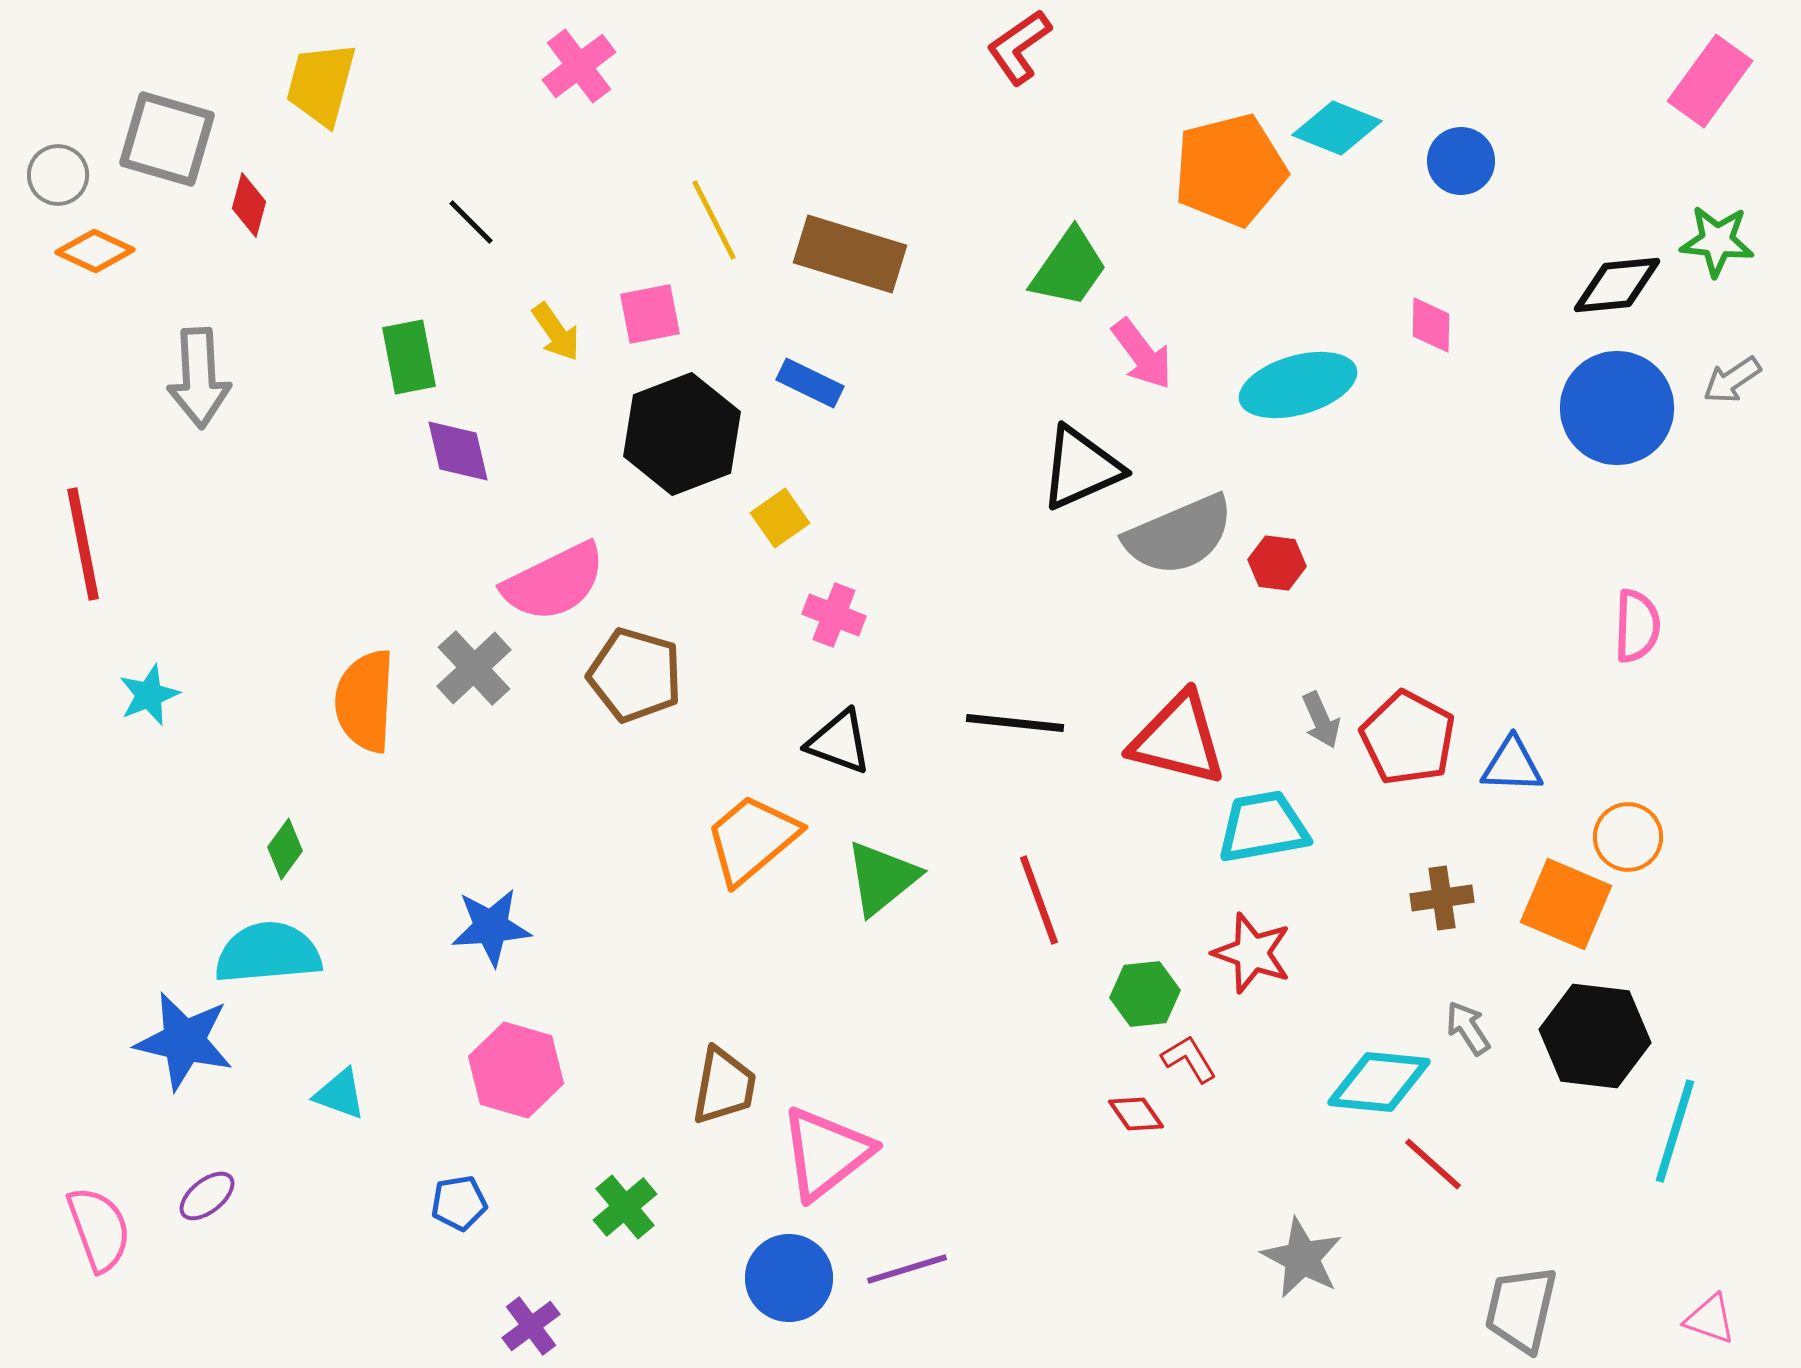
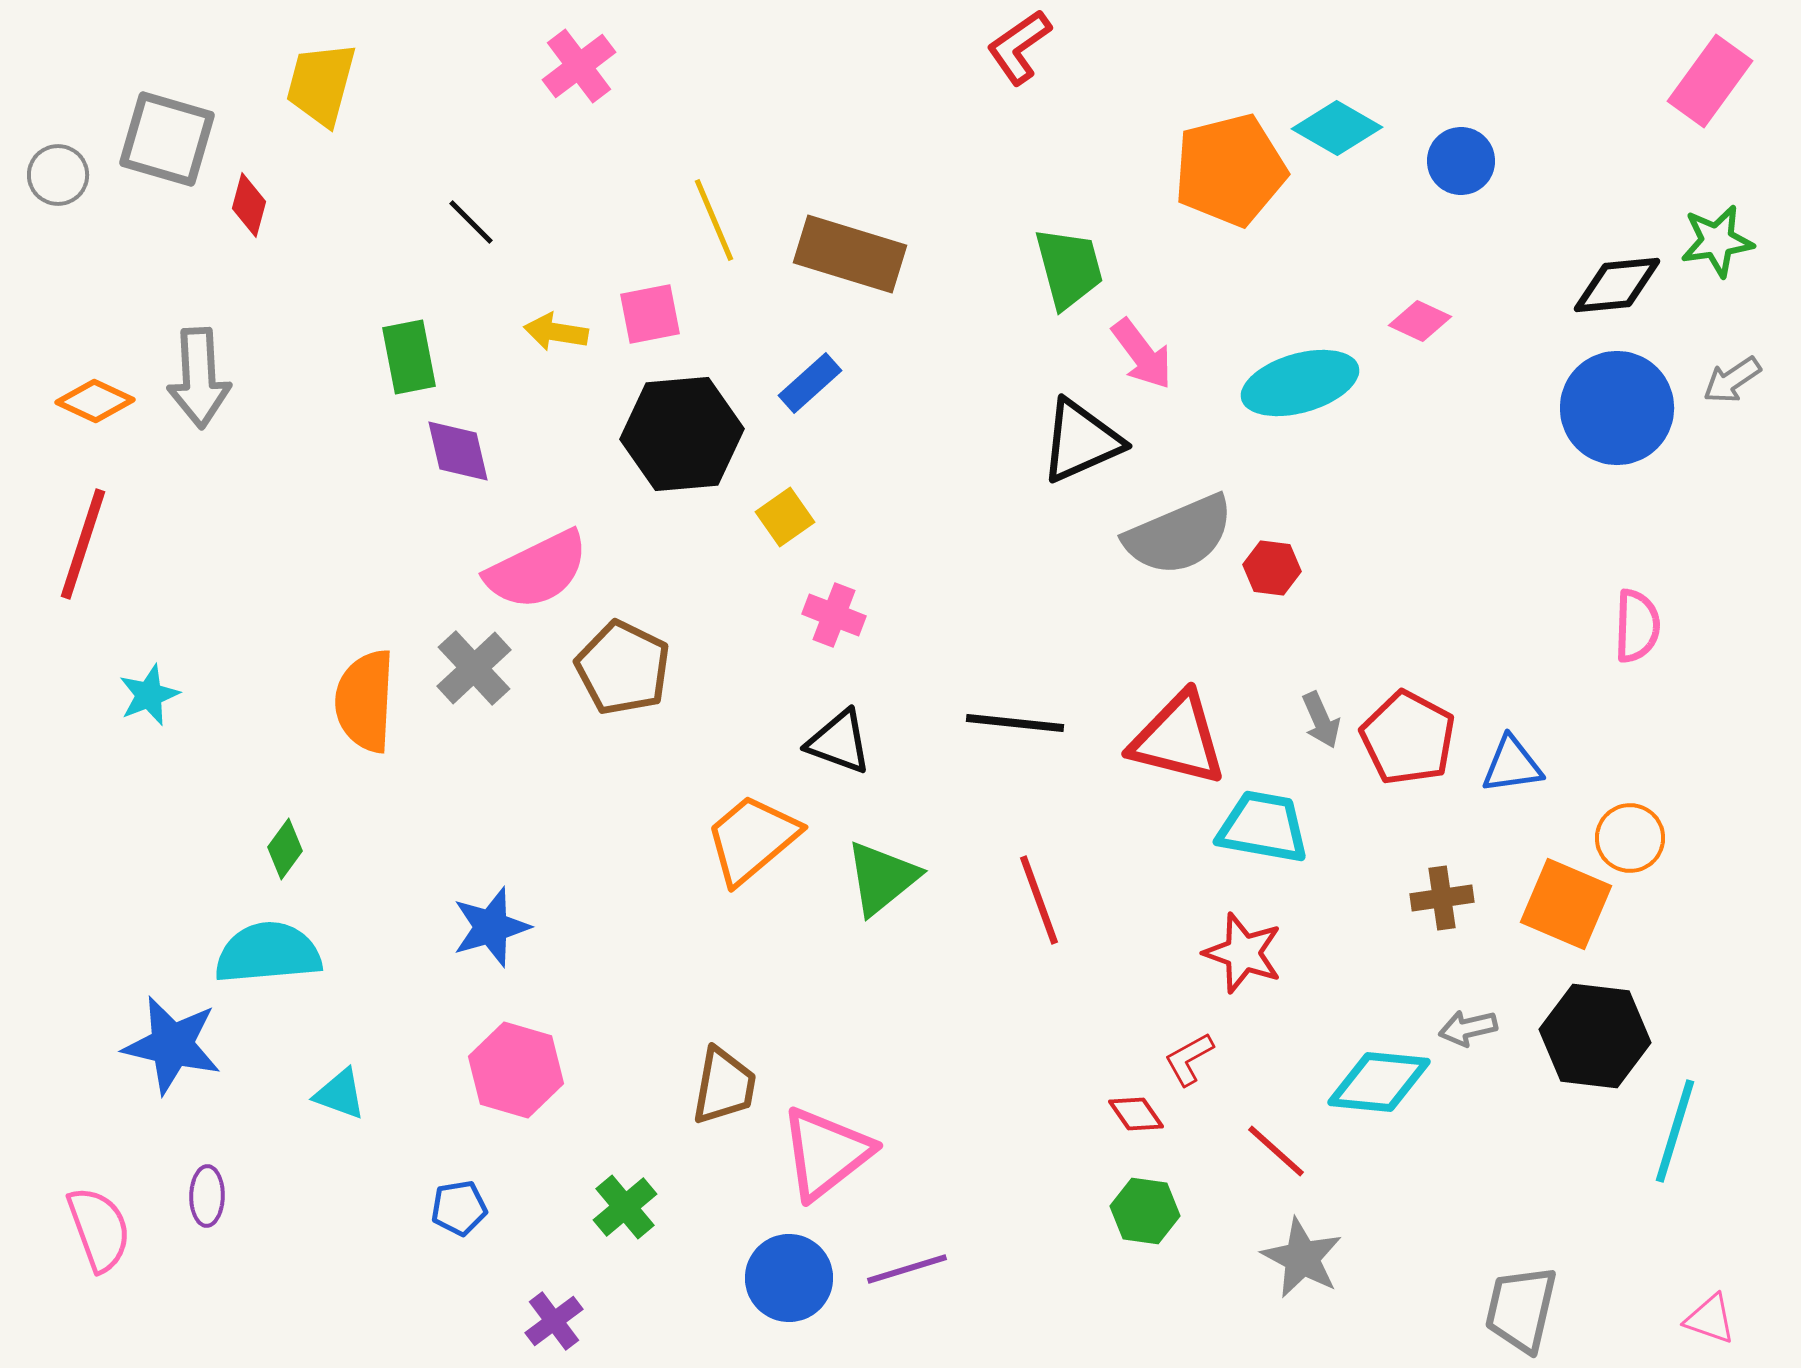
cyan diamond at (1337, 128): rotated 8 degrees clockwise
yellow line at (714, 220): rotated 4 degrees clockwise
green star at (1717, 241): rotated 14 degrees counterclockwise
orange diamond at (95, 251): moved 150 px down
green trapezoid at (1069, 268): rotated 50 degrees counterclockwise
pink diamond at (1431, 325): moved 11 px left, 4 px up; rotated 66 degrees counterclockwise
yellow arrow at (556, 332): rotated 134 degrees clockwise
blue rectangle at (810, 383): rotated 68 degrees counterclockwise
cyan ellipse at (1298, 385): moved 2 px right, 2 px up
black hexagon at (682, 434): rotated 16 degrees clockwise
black triangle at (1081, 468): moved 27 px up
yellow square at (780, 518): moved 5 px right, 1 px up
red line at (83, 544): rotated 29 degrees clockwise
red hexagon at (1277, 563): moved 5 px left, 5 px down
pink semicircle at (554, 582): moved 17 px left, 12 px up
brown pentagon at (635, 675): moved 12 px left, 7 px up; rotated 10 degrees clockwise
blue triangle at (1512, 765): rotated 10 degrees counterclockwise
cyan trapezoid at (1263, 827): rotated 20 degrees clockwise
orange circle at (1628, 837): moved 2 px right, 1 px down
blue star at (491, 927): rotated 12 degrees counterclockwise
red star at (1252, 953): moved 9 px left
green hexagon at (1145, 994): moved 217 px down; rotated 14 degrees clockwise
gray arrow at (1468, 1028): rotated 70 degrees counterclockwise
blue star at (184, 1041): moved 12 px left, 4 px down
red L-shape at (1189, 1059): rotated 88 degrees counterclockwise
red line at (1433, 1164): moved 157 px left, 13 px up
purple ellipse at (207, 1196): rotated 50 degrees counterclockwise
blue pentagon at (459, 1203): moved 5 px down
purple cross at (531, 1326): moved 23 px right, 5 px up
